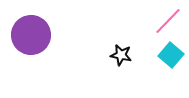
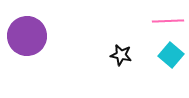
pink line: rotated 44 degrees clockwise
purple circle: moved 4 px left, 1 px down
